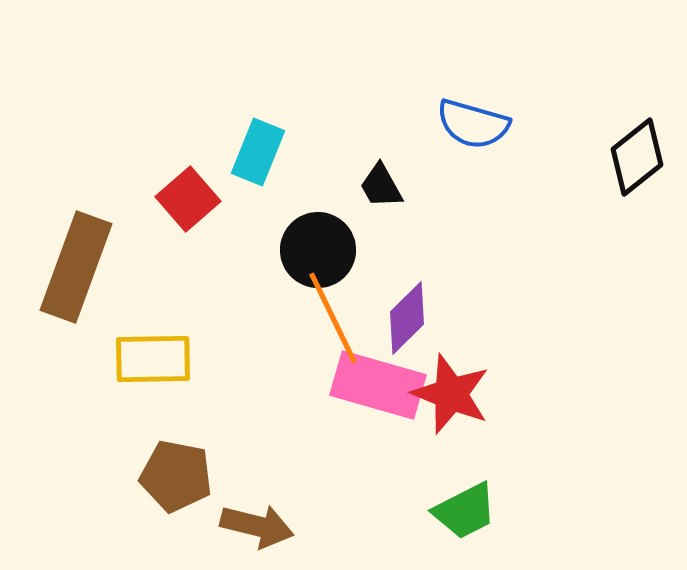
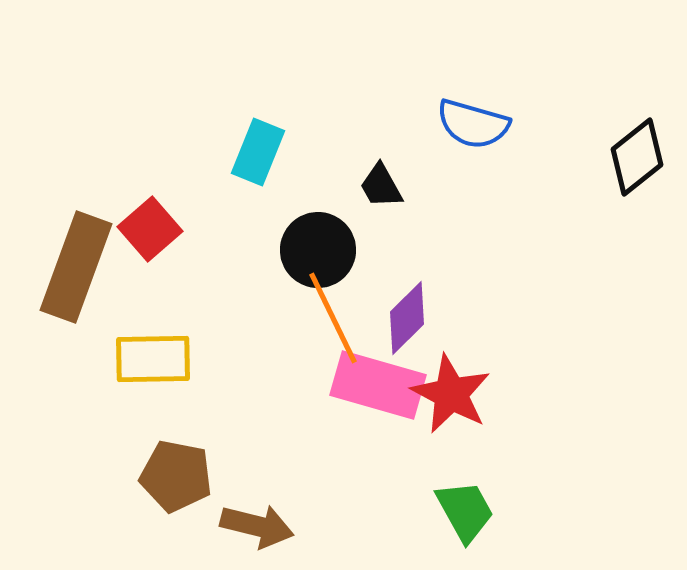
red square: moved 38 px left, 30 px down
red star: rotated 6 degrees clockwise
green trapezoid: rotated 92 degrees counterclockwise
